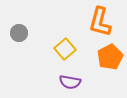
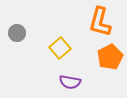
gray circle: moved 2 px left
yellow square: moved 5 px left, 1 px up
